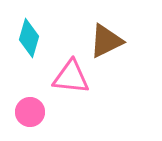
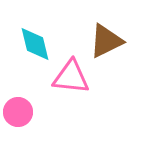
cyan diamond: moved 6 px right, 6 px down; rotated 30 degrees counterclockwise
pink circle: moved 12 px left
